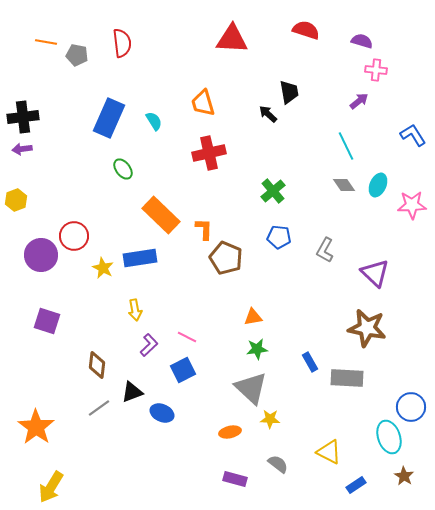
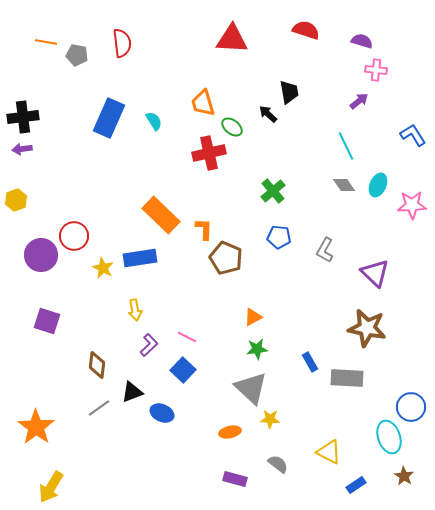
green ellipse at (123, 169): moved 109 px right, 42 px up; rotated 15 degrees counterclockwise
orange triangle at (253, 317): rotated 18 degrees counterclockwise
blue square at (183, 370): rotated 20 degrees counterclockwise
